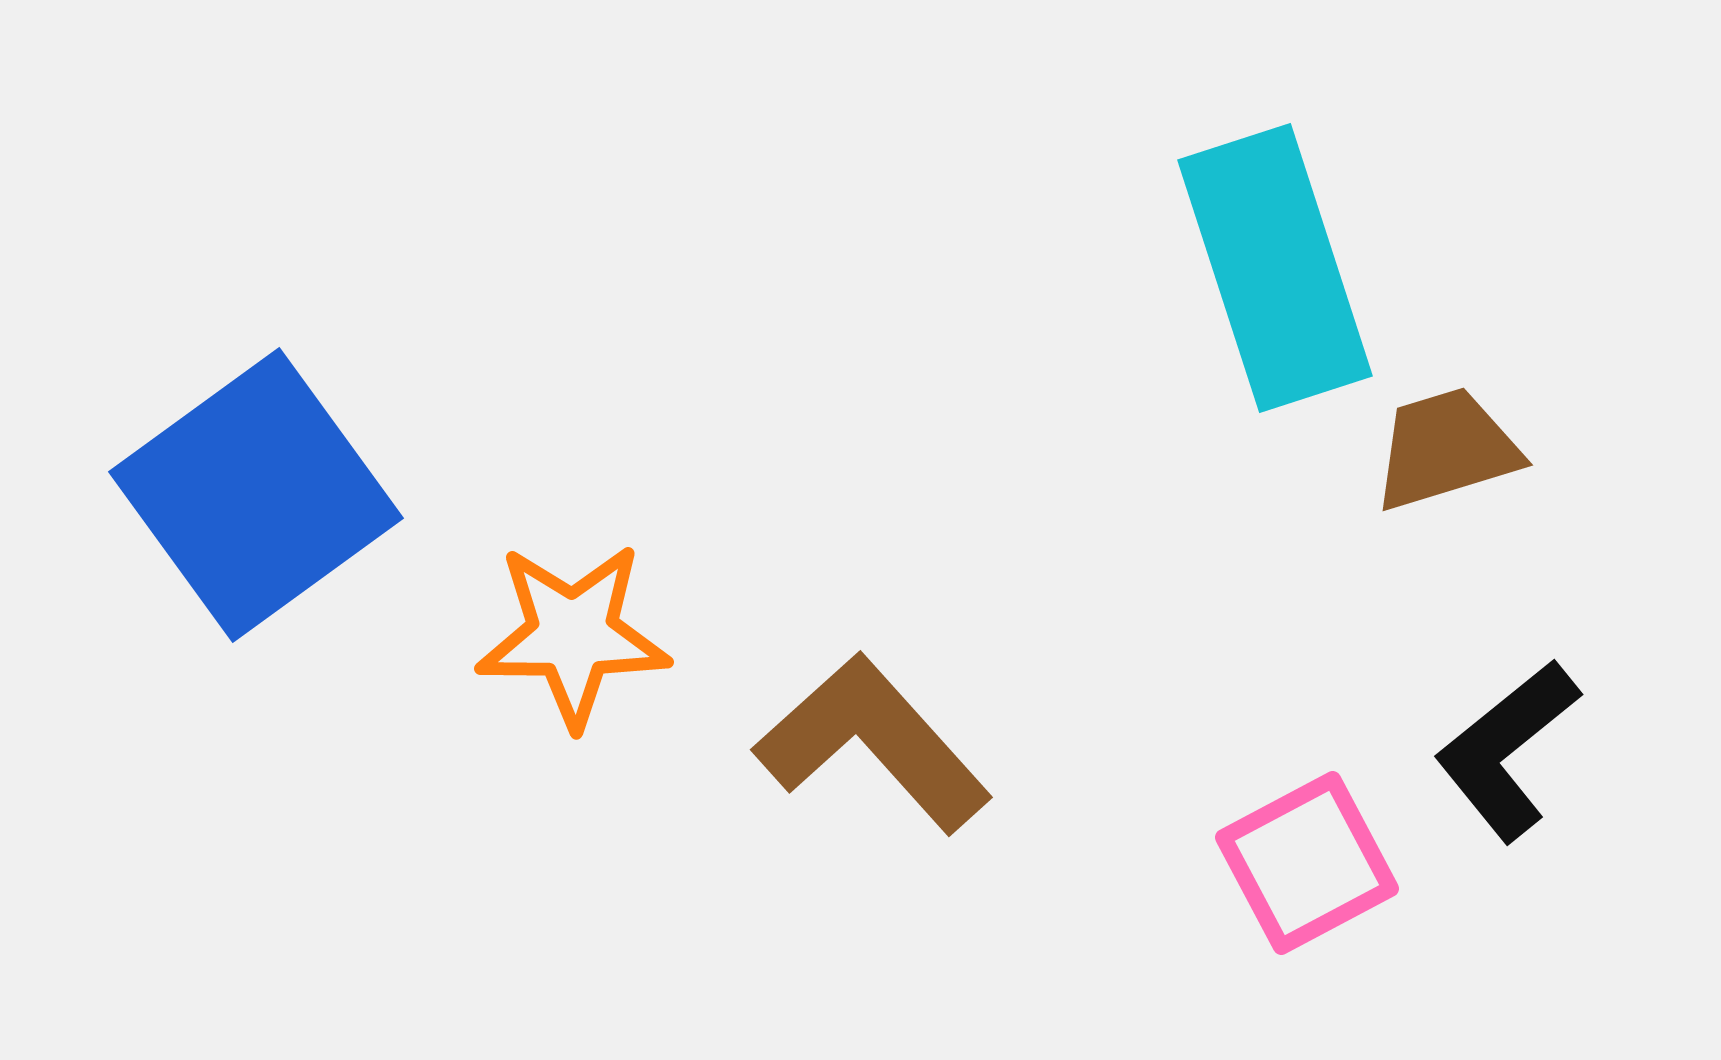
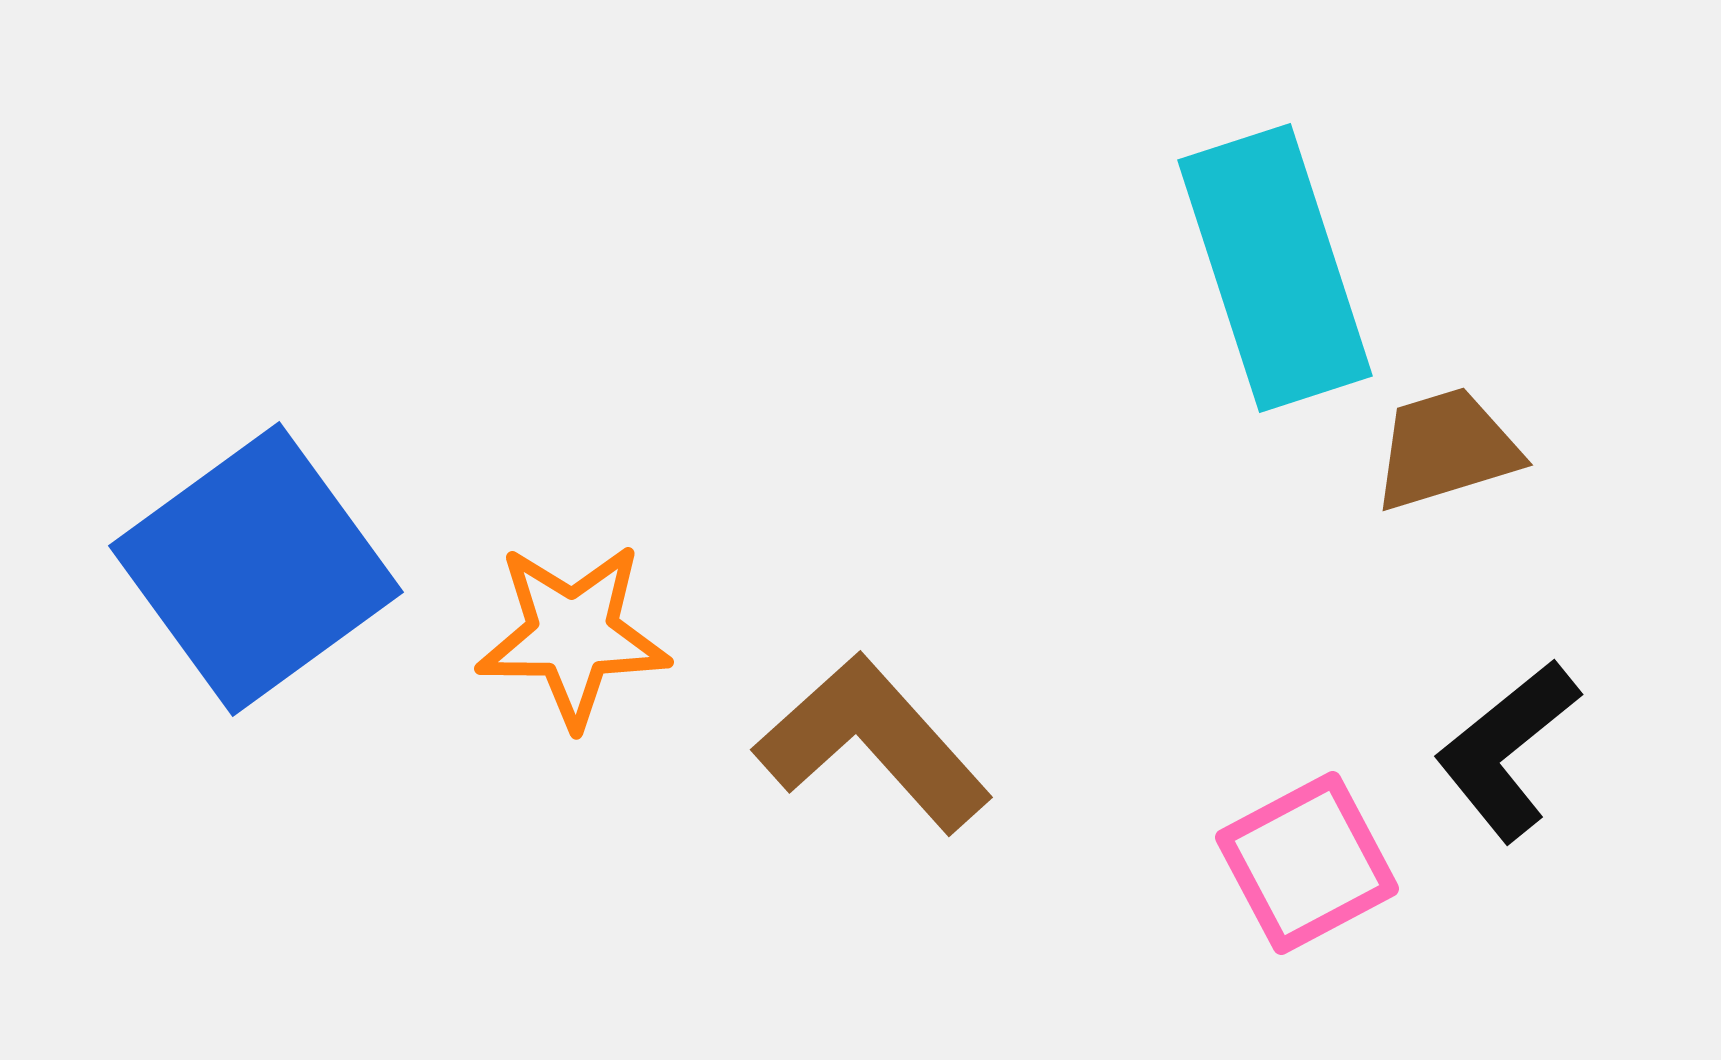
blue square: moved 74 px down
